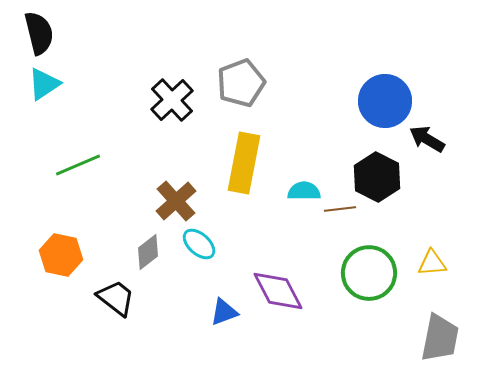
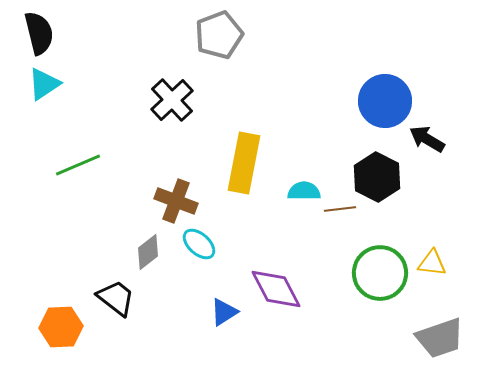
gray pentagon: moved 22 px left, 48 px up
brown cross: rotated 27 degrees counterclockwise
orange hexagon: moved 72 px down; rotated 15 degrees counterclockwise
yellow triangle: rotated 12 degrees clockwise
green circle: moved 11 px right
purple diamond: moved 2 px left, 2 px up
blue triangle: rotated 12 degrees counterclockwise
gray trapezoid: rotated 60 degrees clockwise
